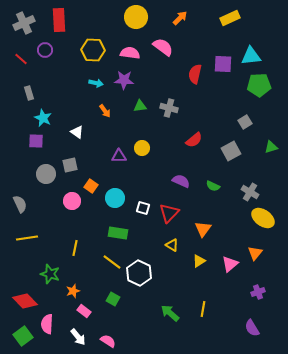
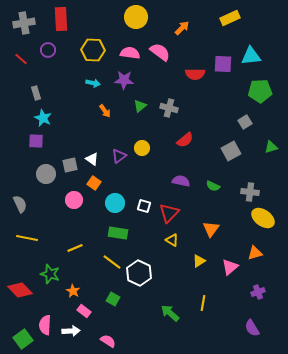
orange arrow at (180, 18): moved 2 px right, 10 px down
red rectangle at (59, 20): moved 2 px right, 1 px up
gray cross at (24, 23): rotated 15 degrees clockwise
pink semicircle at (163, 47): moved 3 px left, 5 px down
purple circle at (45, 50): moved 3 px right
red semicircle at (195, 74): rotated 102 degrees counterclockwise
cyan arrow at (96, 83): moved 3 px left
green pentagon at (259, 85): moved 1 px right, 6 px down
gray rectangle at (29, 93): moved 7 px right
green triangle at (140, 106): rotated 32 degrees counterclockwise
white triangle at (77, 132): moved 15 px right, 27 px down
red semicircle at (194, 140): moved 9 px left
purple triangle at (119, 156): rotated 35 degrees counterclockwise
purple semicircle at (181, 181): rotated 12 degrees counterclockwise
orange square at (91, 186): moved 3 px right, 3 px up
gray cross at (250, 192): rotated 24 degrees counterclockwise
cyan circle at (115, 198): moved 5 px down
pink circle at (72, 201): moved 2 px right, 1 px up
white square at (143, 208): moved 1 px right, 2 px up
orange triangle at (203, 229): moved 8 px right
yellow line at (27, 238): rotated 20 degrees clockwise
yellow triangle at (172, 245): moved 5 px up
yellow line at (75, 248): rotated 56 degrees clockwise
orange triangle at (255, 253): rotated 35 degrees clockwise
pink triangle at (230, 264): moved 3 px down
orange star at (73, 291): rotated 24 degrees counterclockwise
red diamond at (25, 301): moved 5 px left, 11 px up
yellow line at (203, 309): moved 6 px up
pink semicircle at (47, 324): moved 2 px left, 1 px down
green square at (23, 336): moved 3 px down
white arrow at (78, 337): moved 7 px left, 6 px up; rotated 54 degrees counterclockwise
